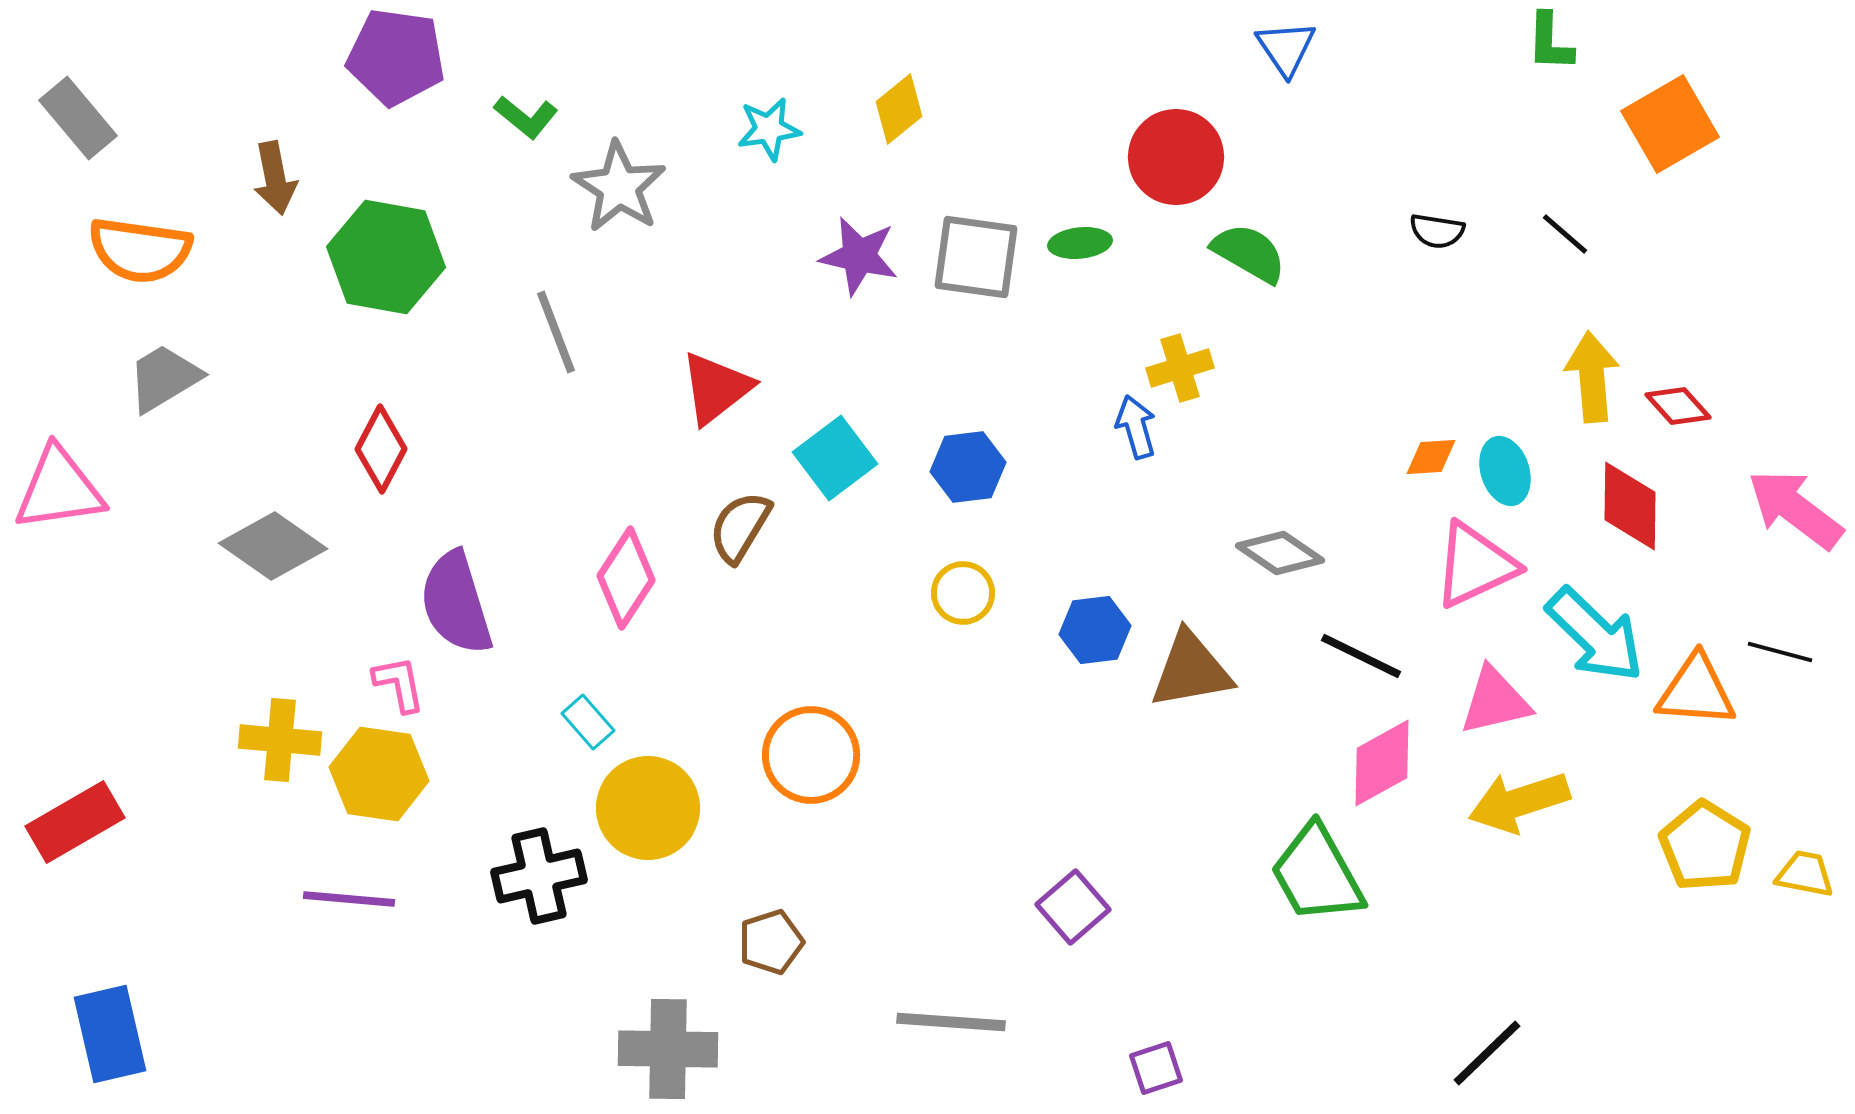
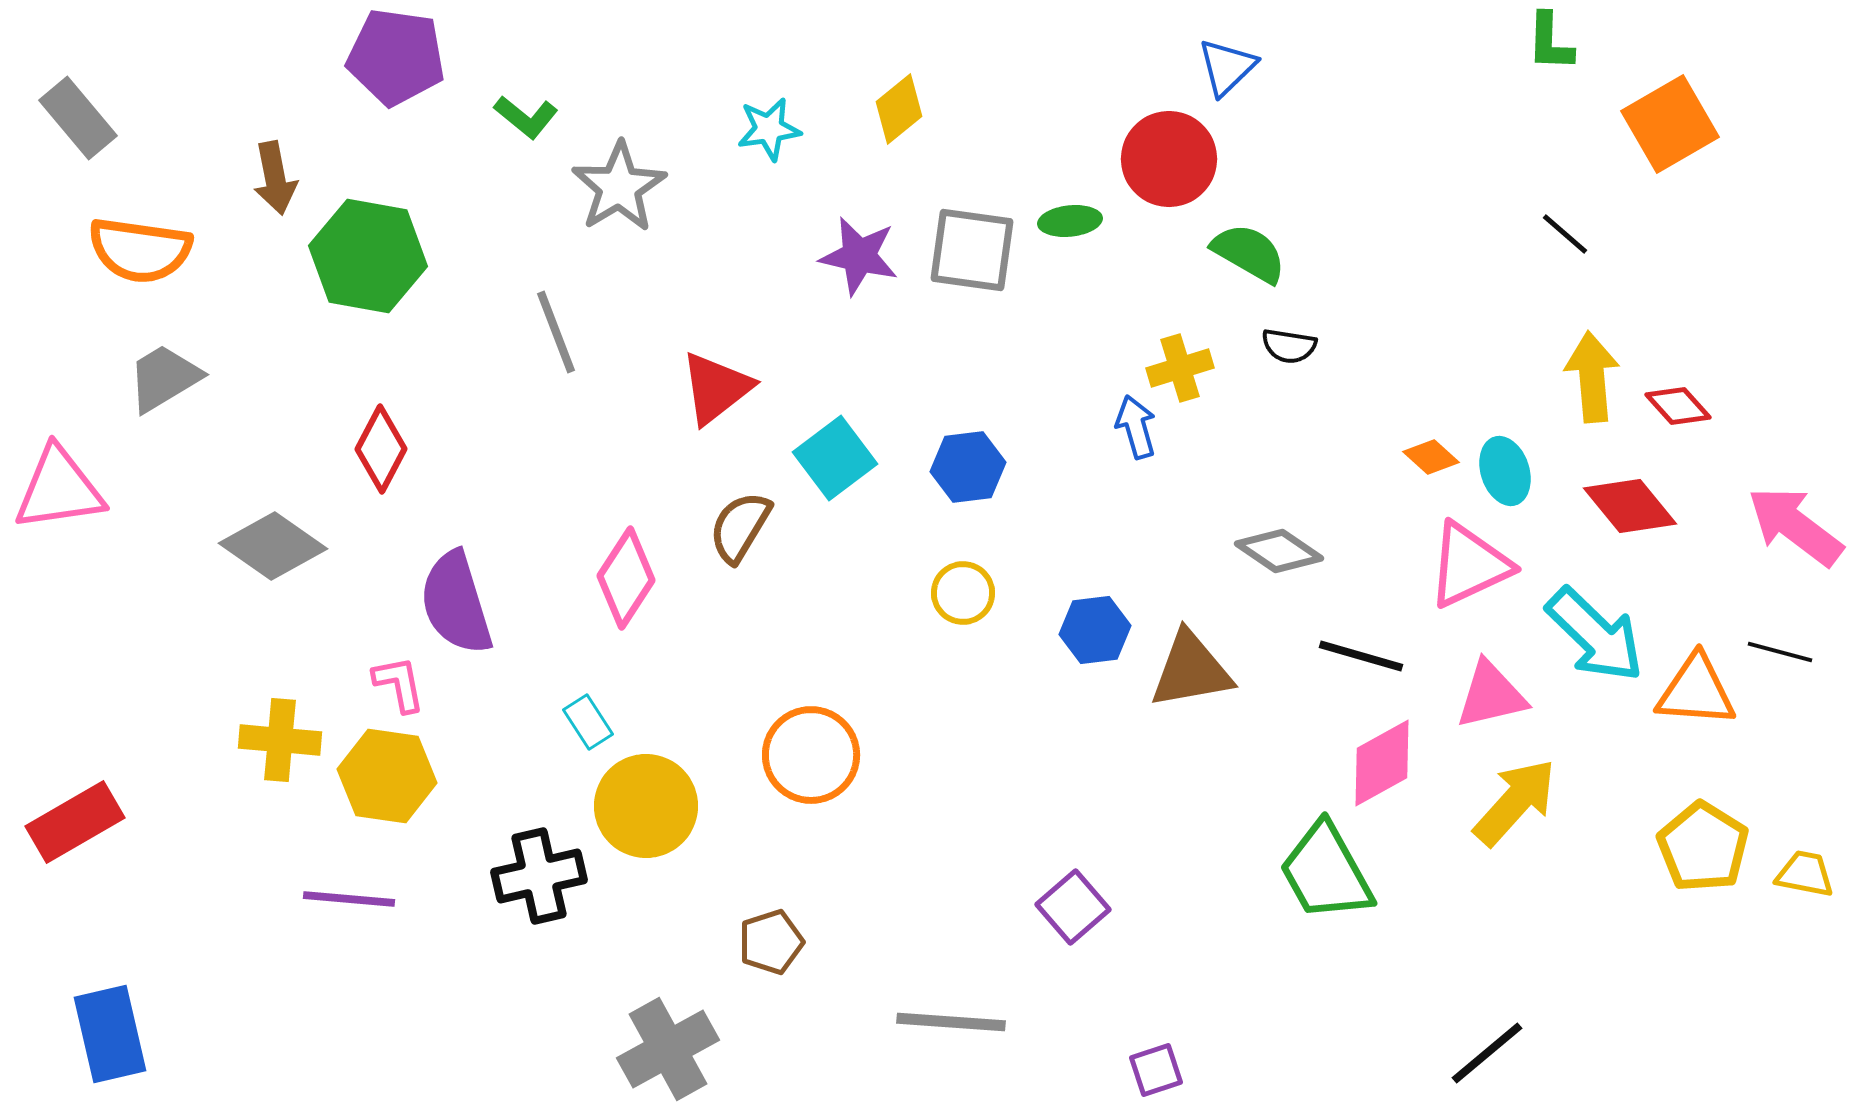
blue triangle at (1286, 48): moved 59 px left, 19 px down; rotated 20 degrees clockwise
red circle at (1176, 157): moved 7 px left, 2 px down
gray star at (619, 187): rotated 8 degrees clockwise
black semicircle at (1437, 231): moved 148 px left, 115 px down
green ellipse at (1080, 243): moved 10 px left, 22 px up
green hexagon at (386, 257): moved 18 px left, 1 px up
gray square at (976, 257): moved 4 px left, 7 px up
orange diamond at (1431, 457): rotated 46 degrees clockwise
red diamond at (1630, 506): rotated 40 degrees counterclockwise
pink arrow at (1795, 509): moved 17 px down
gray diamond at (1280, 553): moved 1 px left, 2 px up
pink triangle at (1475, 565): moved 6 px left
black line at (1361, 656): rotated 10 degrees counterclockwise
pink triangle at (1495, 701): moved 4 px left, 6 px up
cyan rectangle at (588, 722): rotated 8 degrees clockwise
yellow hexagon at (379, 774): moved 8 px right, 2 px down
yellow arrow at (1519, 802): moved 4 px left; rotated 150 degrees clockwise
yellow circle at (648, 808): moved 2 px left, 2 px up
yellow pentagon at (1705, 846): moved 2 px left, 1 px down
green trapezoid at (1317, 874): moved 9 px right, 2 px up
gray cross at (668, 1049): rotated 30 degrees counterclockwise
black line at (1487, 1053): rotated 4 degrees clockwise
purple square at (1156, 1068): moved 2 px down
